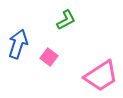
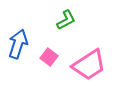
pink trapezoid: moved 12 px left, 11 px up
